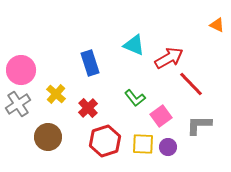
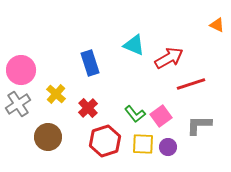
red line: rotated 64 degrees counterclockwise
green L-shape: moved 16 px down
